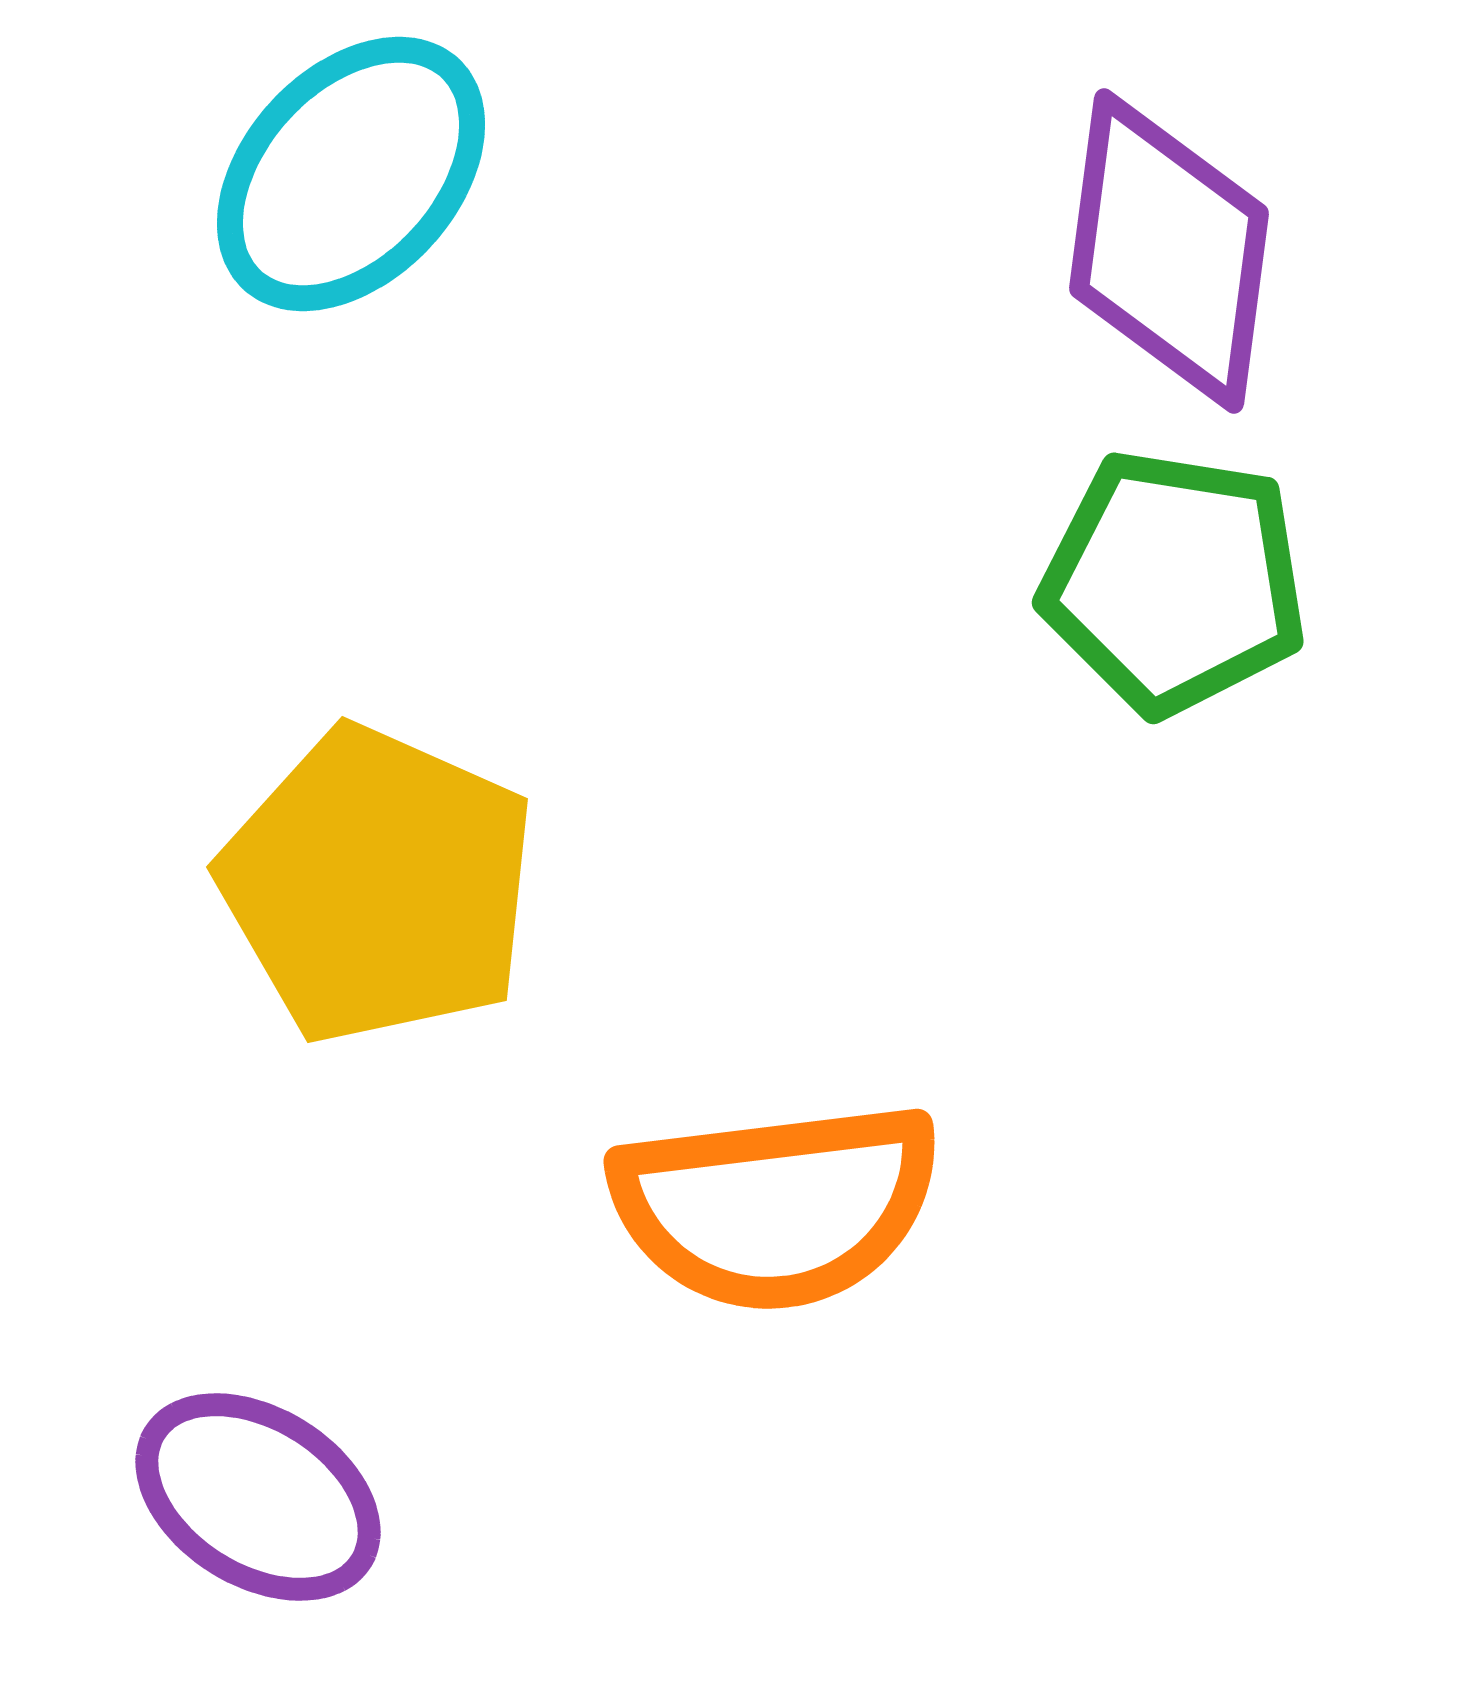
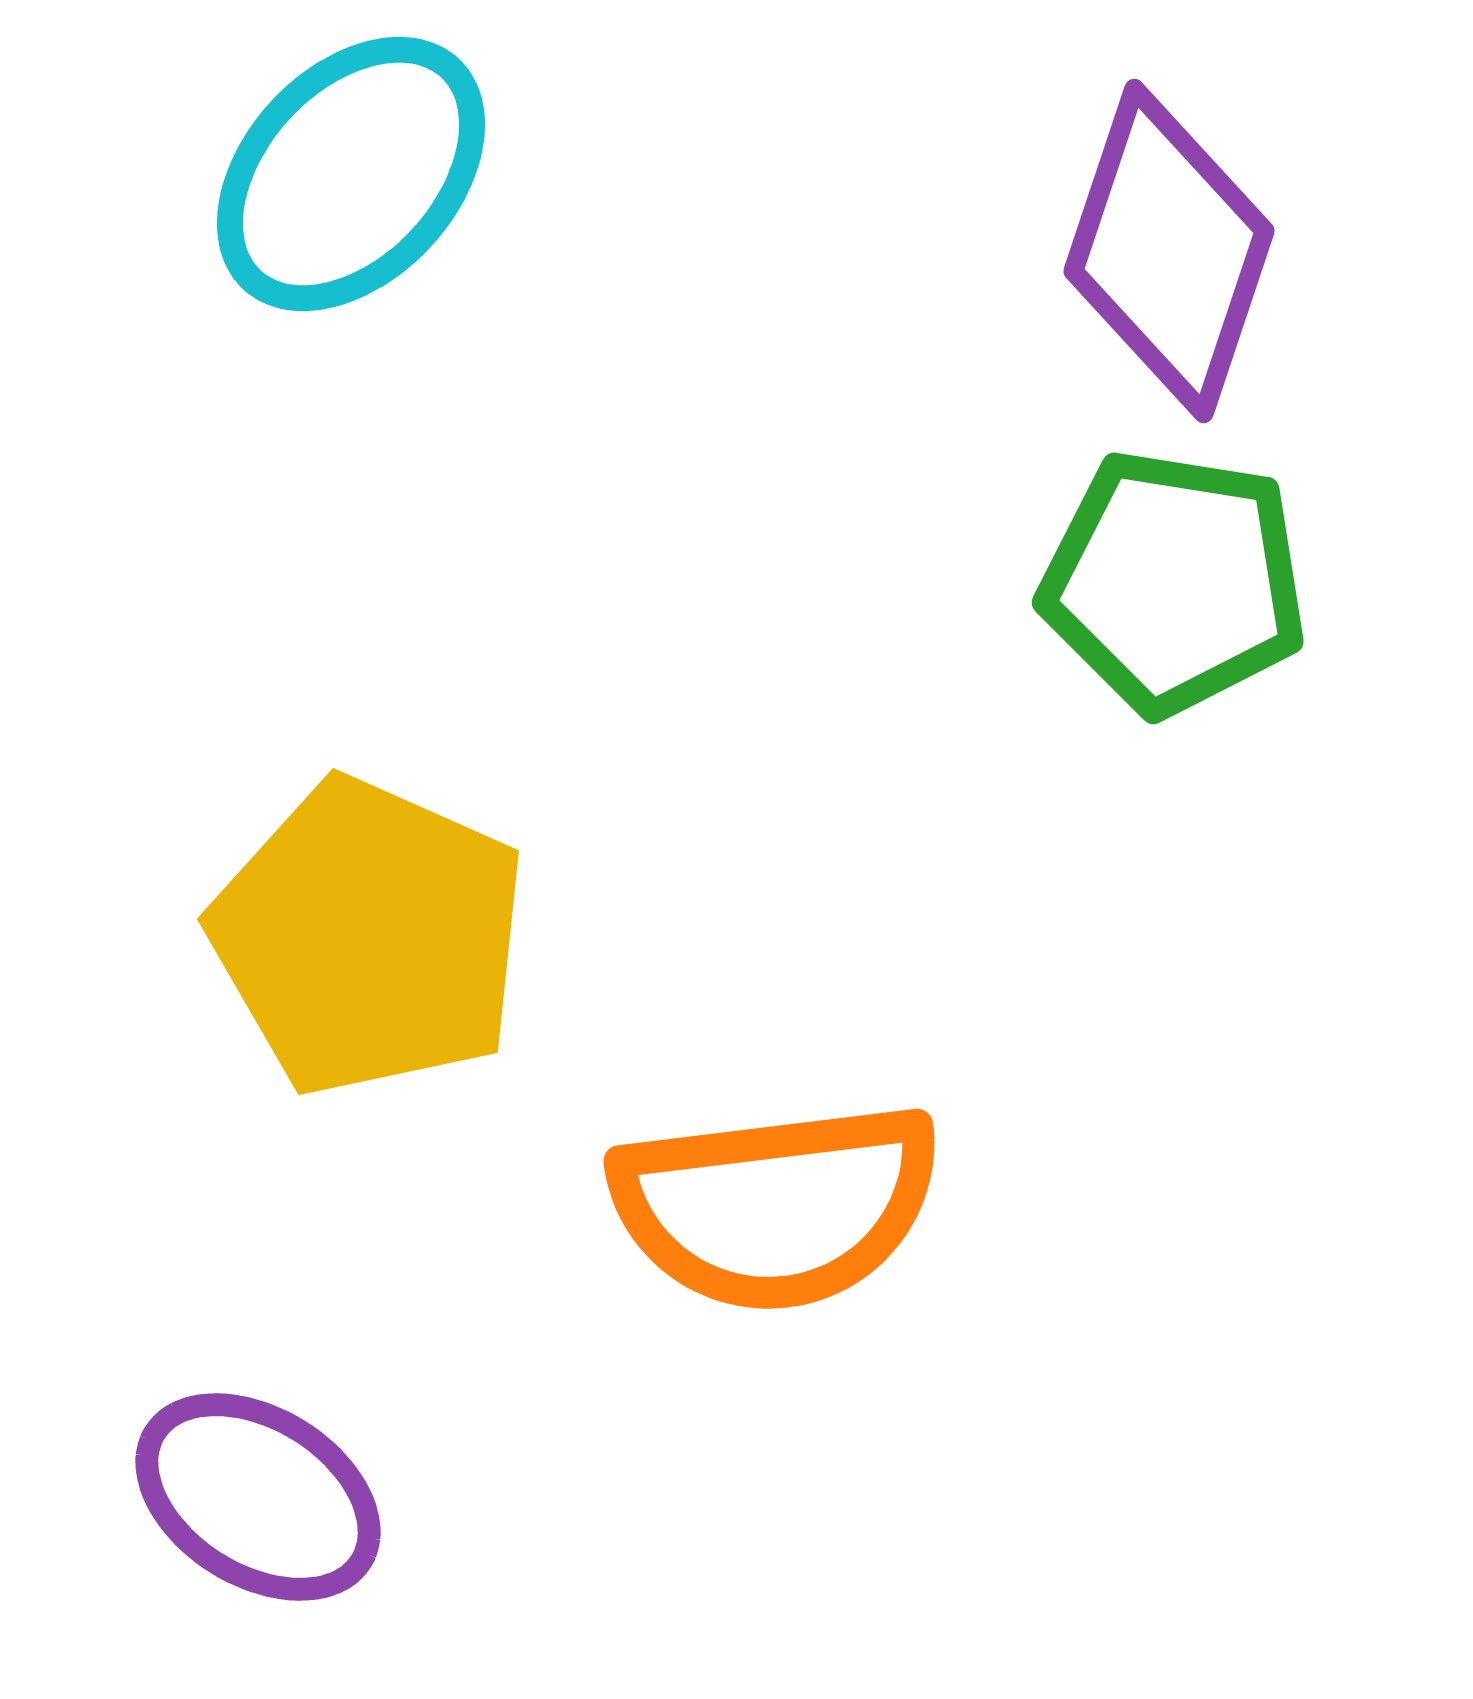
purple diamond: rotated 11 degrees clockwise
yellow pentagon: moved 9 px left, 52 px down
